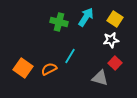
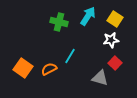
cyan arrow: moved 2 px right, 1 px up
